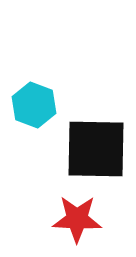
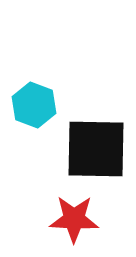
red star: moved 3 px left
